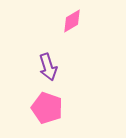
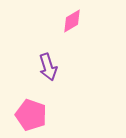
pink pentagon: moved 16 px left, 7 px down
